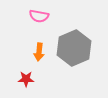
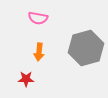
pink semicircle: moved 1 px left, 2 px down
gray hexagon: moved 12 px right; rotated 8 degrees clockwise
